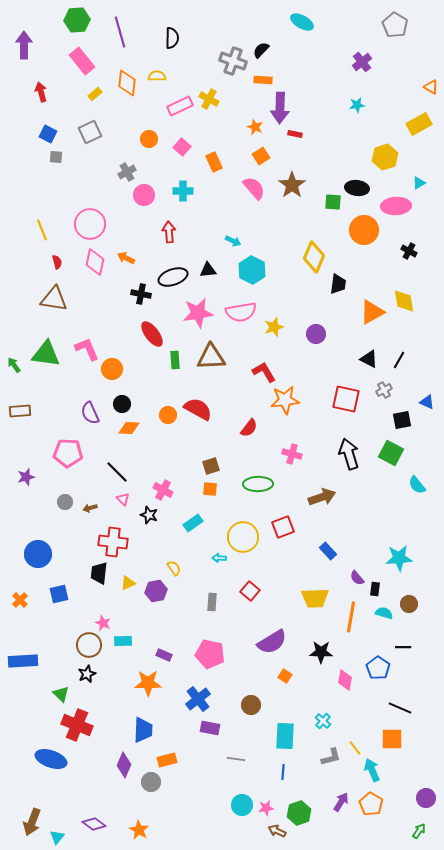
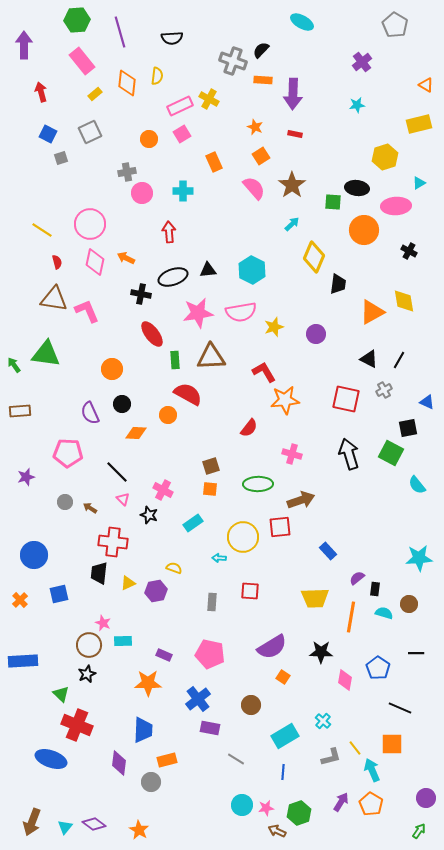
black semicircle at (172, 38): rotated 85 degrees clockwise
yellow semicircle at (157, 76): rotated 96 degrees clockwise
orange triangle at (431, 87): moved 5 px left, 2 px up
purple arrow at (280, 108): moved 13 px right, 14 px up
yellow rectangle at (419, 124): rotated 15 degrees clockwise
pink square at (182, 147): moved 13 px up; rotated 18 degrees clockwise
gray square at (56, 157): moved 5 px right, 1 px down; rotated 24 degrees counterclockwise
gray cross at (127, 172): rotated 18 degrees clockwise
pink circle at (144, 195): moved 2 px left, 2 px up
yellow line at (42, 230): rotated 35 degrees counterclockwise
cyan arrow at (233, 241): moved 59 px right, 17 px up; rotated 70 degrees counterclockwise
pink L-shape at (87, 349): moved 38 px up
red semicircle at (198, 409): moved 10 px left, 15 px up
black square at (402, 420): moved 6 px right, 8 px down
orange diamond at (129, 428): moved 7 px right, 5 px down
brown arrow at (322, 497): moved 21 px left, 3 px down
brown arrow at (90, 508): rotated 48 degrees clockwise
red square at (283, 527): moved 3 px left; rotated 15 degrees clockwise
blue circle at (38, 554): moved 4 px left, 1 px down
cyan star at (399, 558): moved 20 px right
yellow semicircle at (174, 568): rotated 35 degrees counterclockwise
purple semicircle at (357, 578): rotated 91 degrees clockwise
red square at (250, 591): rotated 36 degrees counterclockwise
purple semicircle at (272, 642): moved 5 px down
black line at (403, 647): moved 13 px right, 6 px down
orange square at (285, 676): moved 2 px left, 1 px down
cyan rectangle at (285, 736): rotated 56 degrees clockwise
orange square at (392, 739): moved 5 px down
gray line at (236, 759): rotated 24 degrees clockwise
purple diamond at (124, 765): moved 5 px left, 2 px up; rotated 15 degrees counterclockwise
cyan triangle at (57, 837): moved 8 px right, 10 px up
